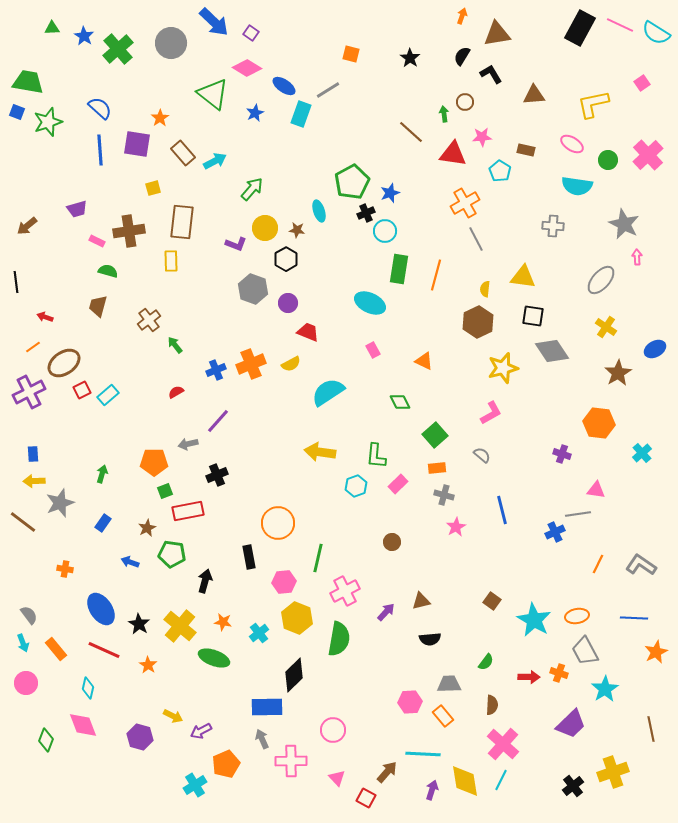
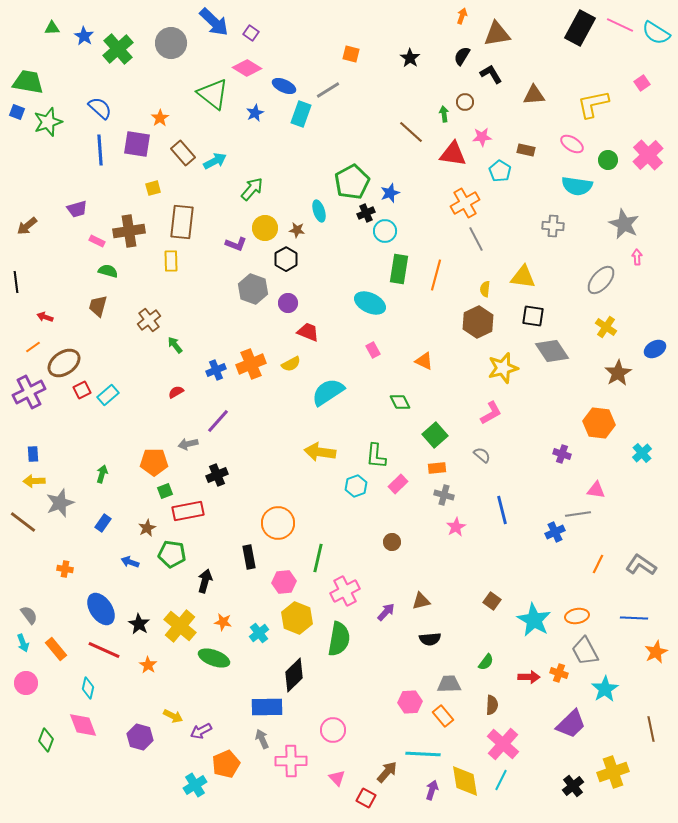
blue ellipse at (284, 86): rotated 10 degrees counterclockwise
